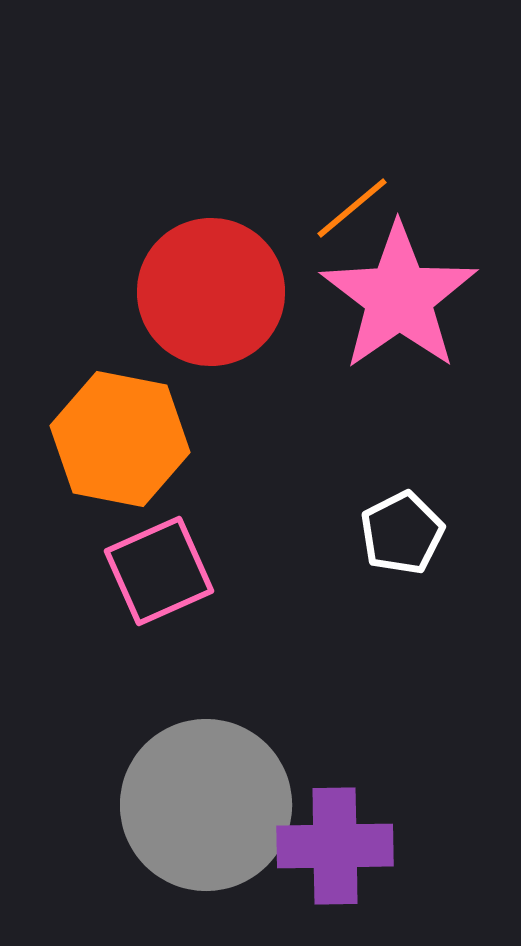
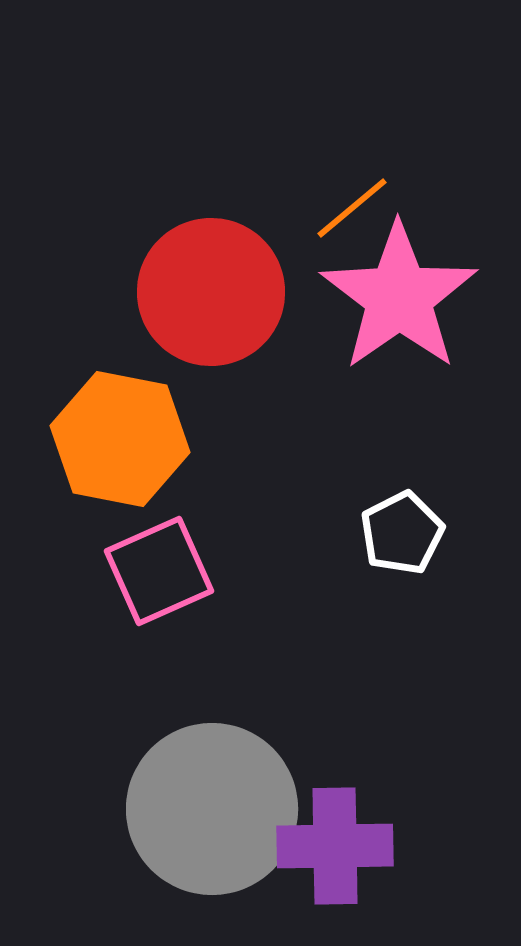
gray circle: moved 6 px right, 4 px down
